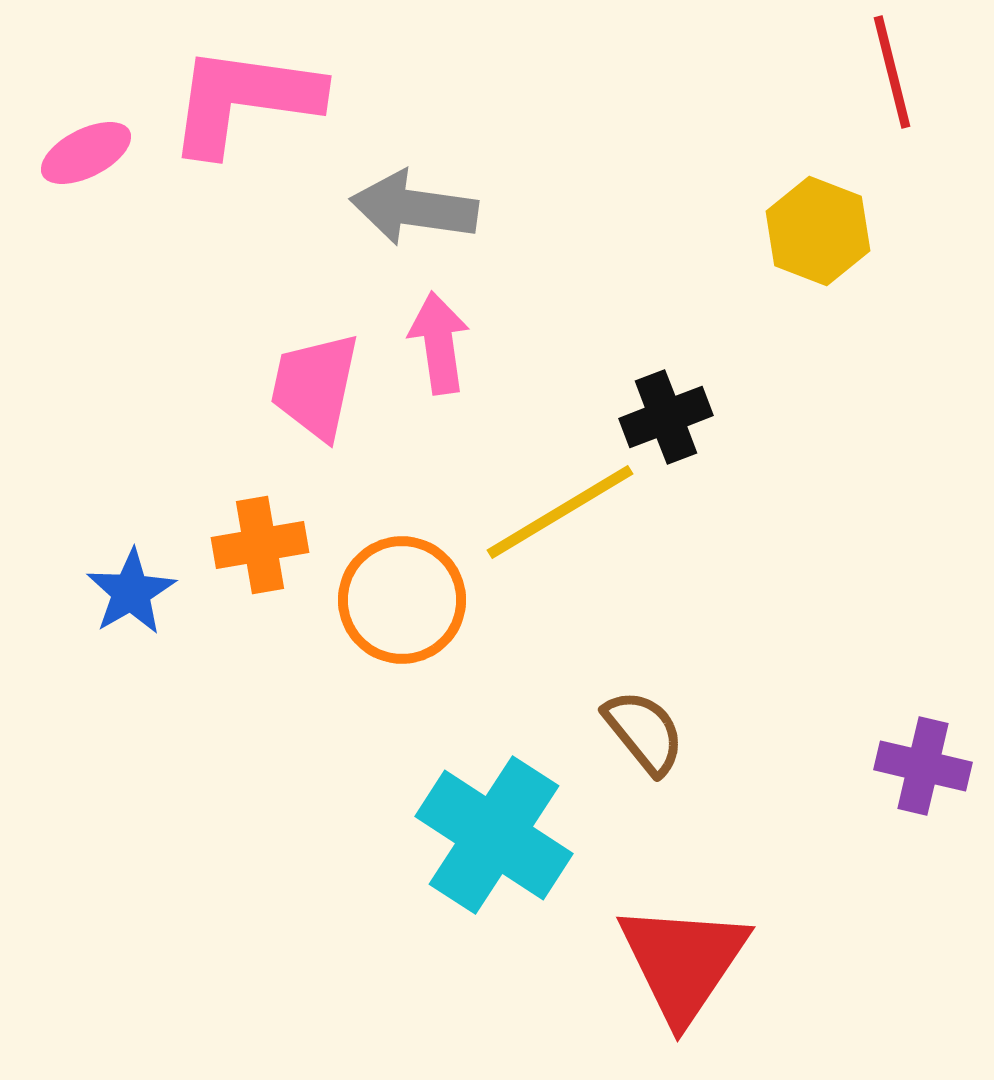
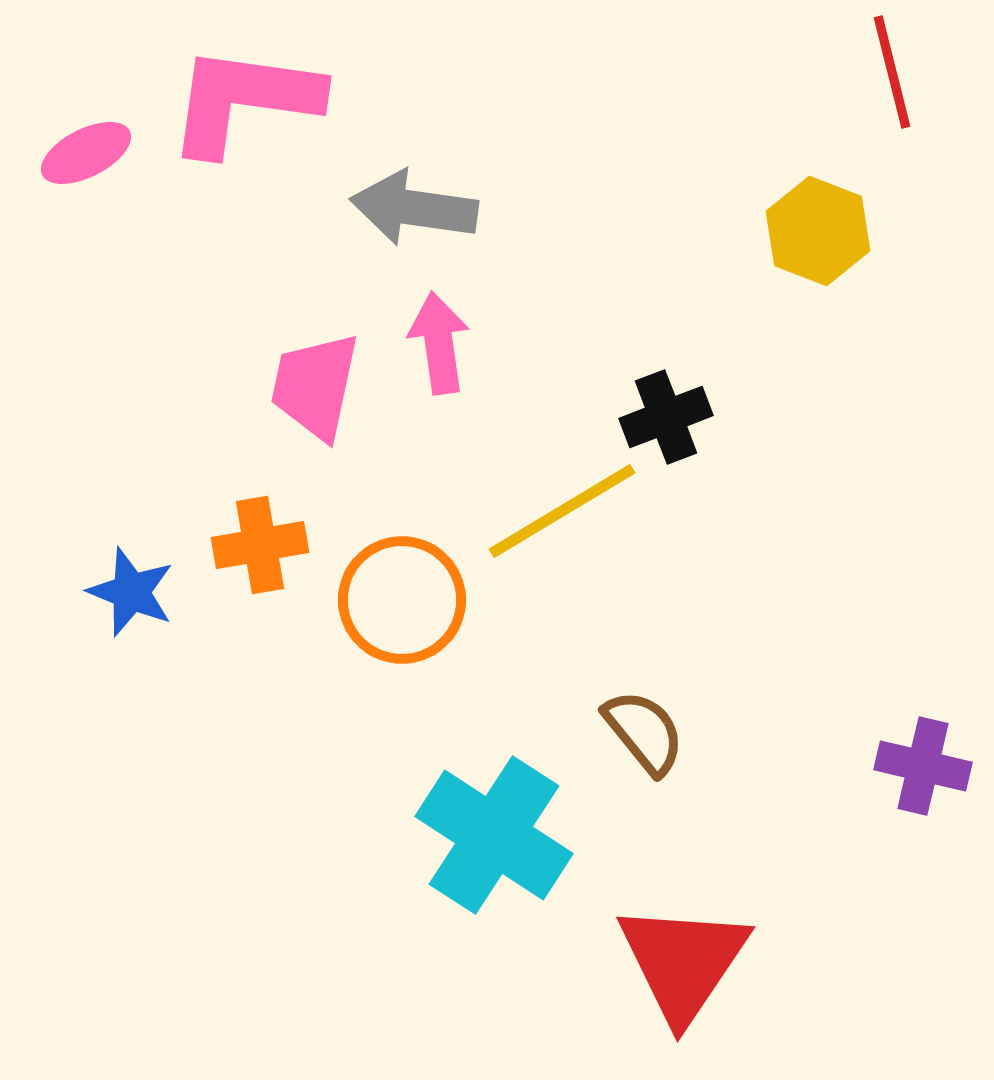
yellow line: moved 2 px right, 1 px up
blue star: rotated 20 degrees counterclockwise
